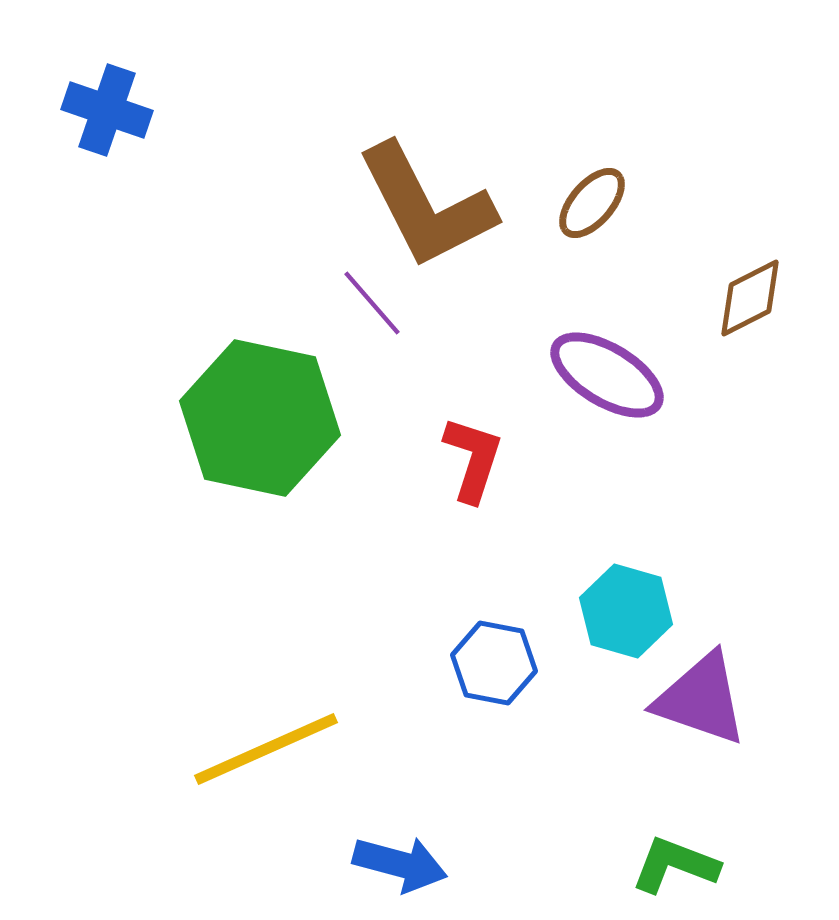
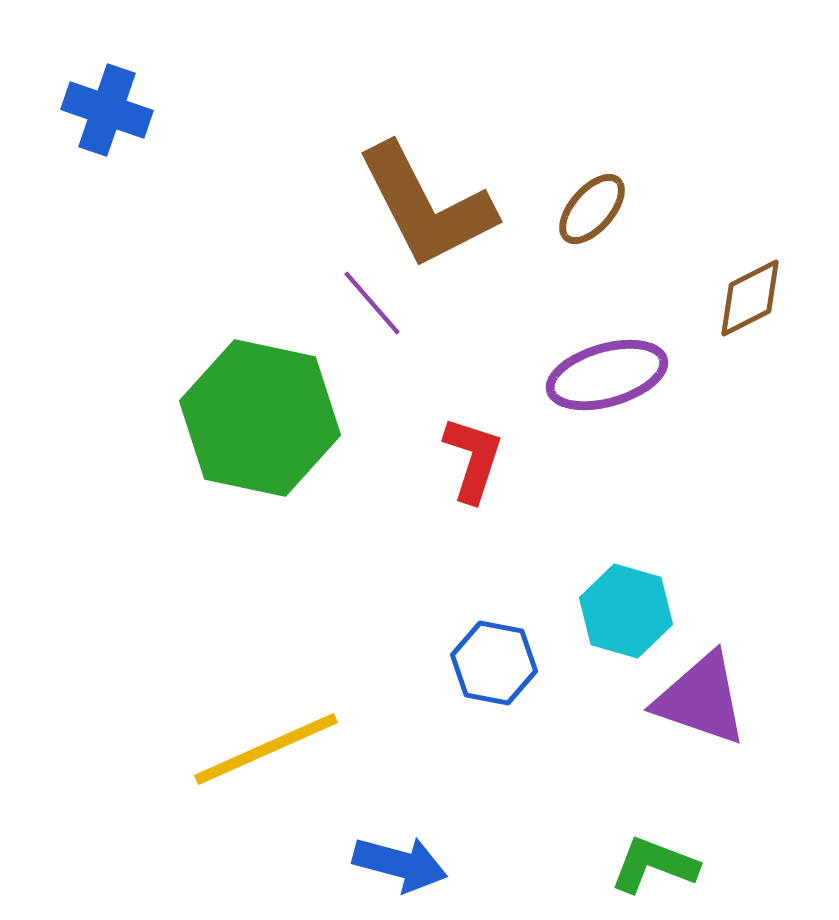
brown ellipse: moved 6 px down
purple ellipse: rotated 47 degrees counterclockwise
green L-shape: moved 21 px left
